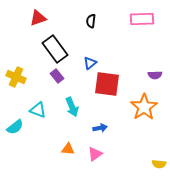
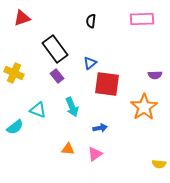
red triangle: moved 16 px left
yellow cross: moved 2 px left, 4 px up
